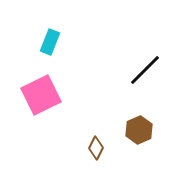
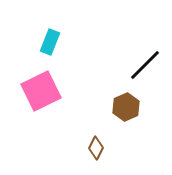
black line: moved 5 px up
pink square: moved 4 px up
brown hexagon: moved 13 px left, 23 px up
